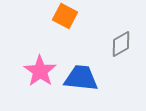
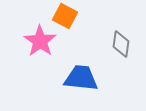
gray diamond: rotated 52 degrees counterclockwise
pink star: moved 30 px up
